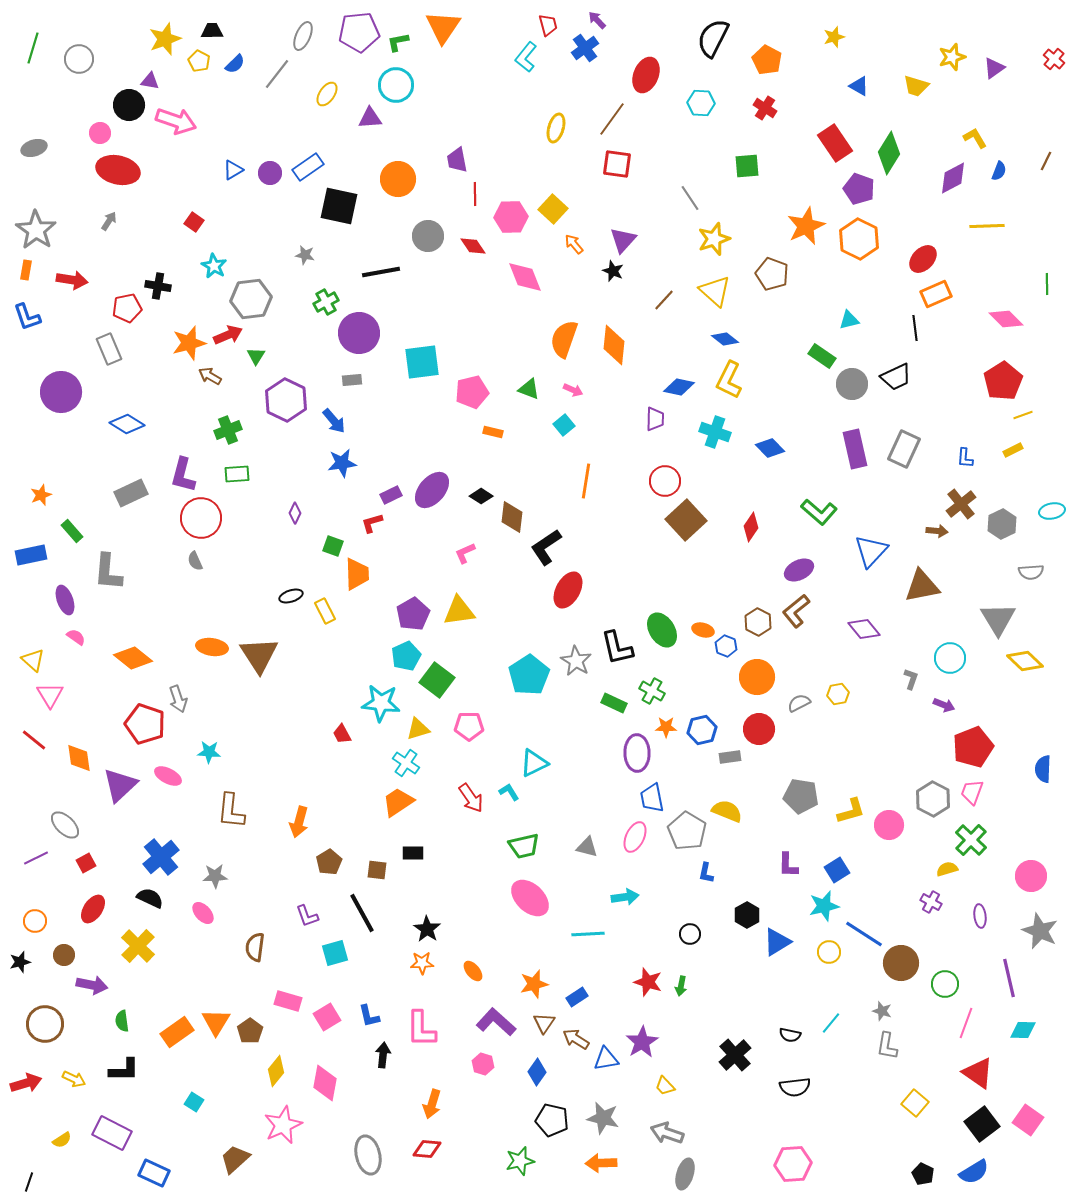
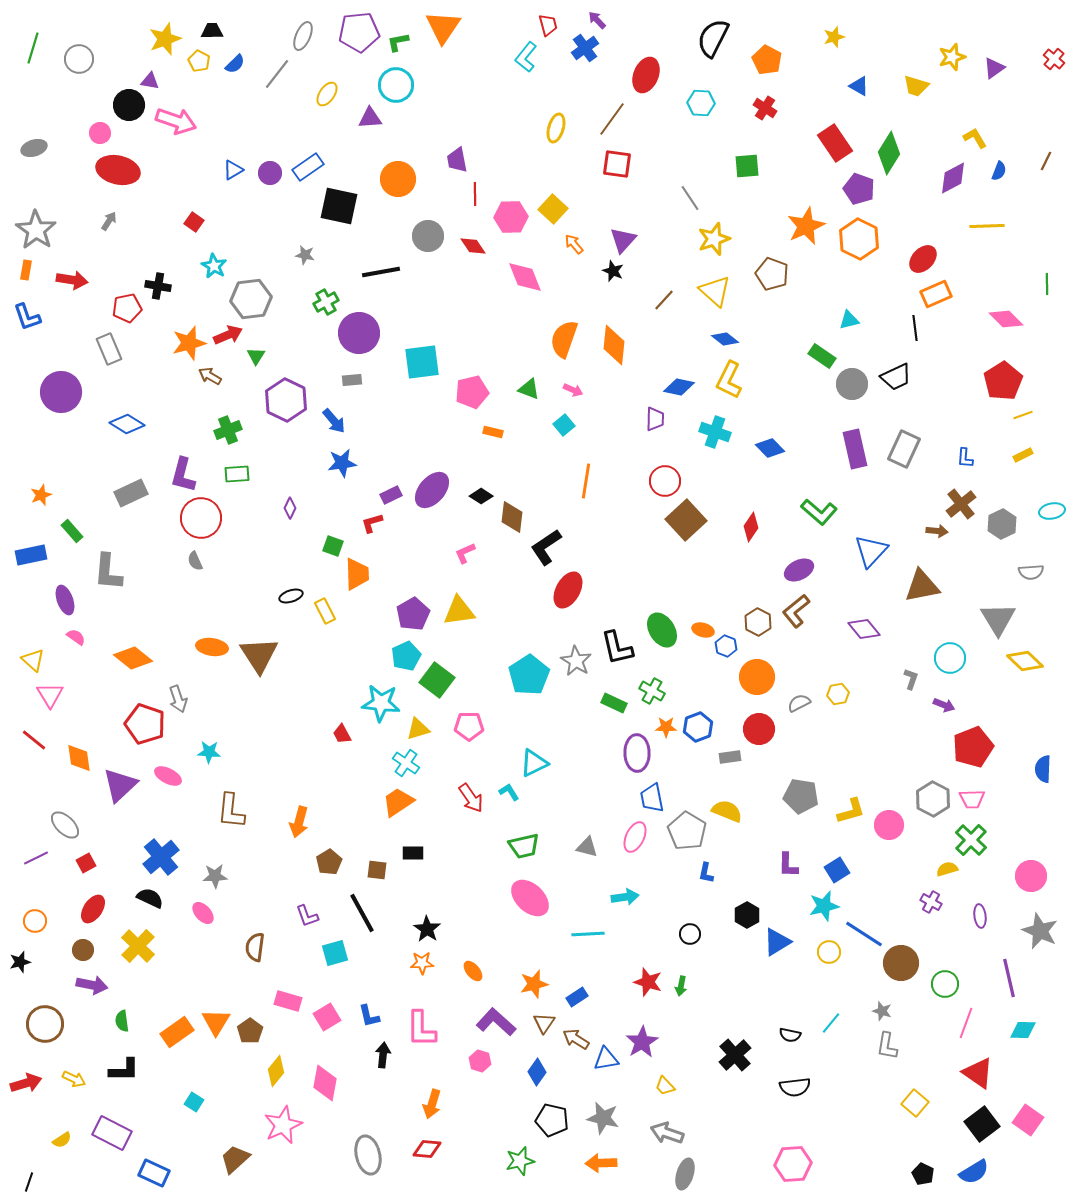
yellow rectangle at (1013, 450): moved 10 px right, 5 px down
purple diamond at (295, 513): moved 5 px left, 5 px up
blue hexagon at (702, 730): moved 4 px left, 3 px up; rotated 8 degrees counterclockwise
pink trapezoid at (972, 792): moved 7 px down; rotated 112 degrees counterclockwise
brown circle at (64, 955): moved 19 px right, 5 px up
pink hexagon at (483, 1064): moved 3 px left, 3 px up
